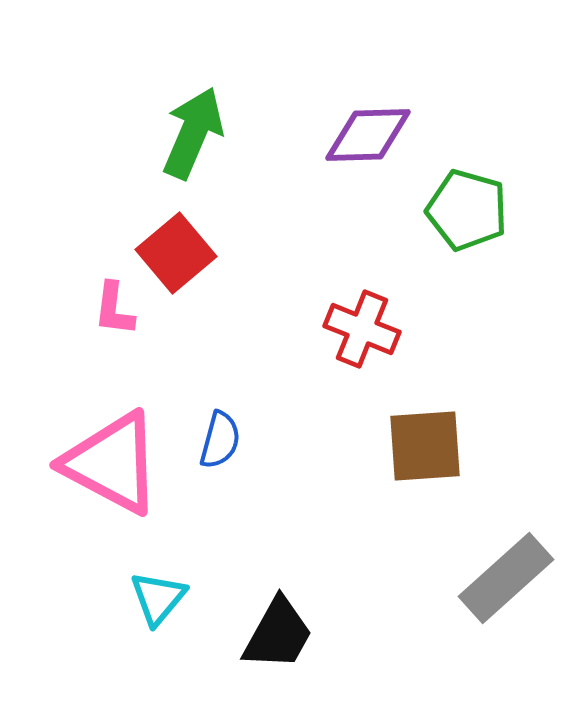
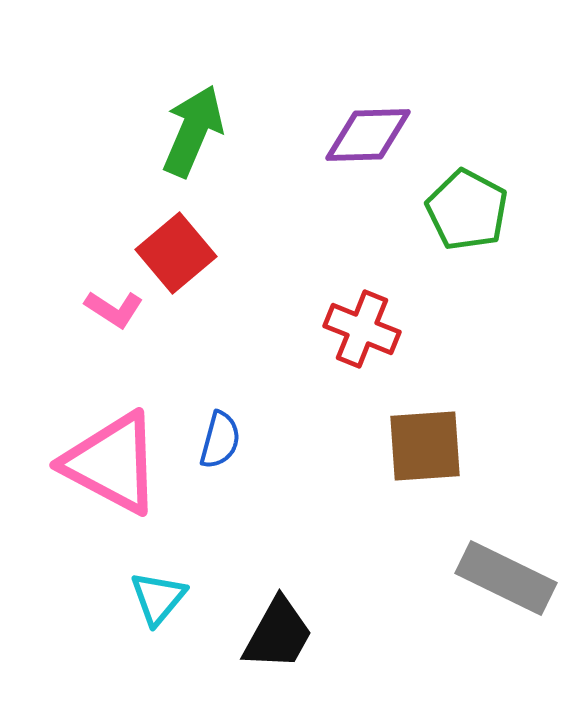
green arrow: moved 2 px up
green pentagon: rotated 12 degrees clockwise
pink L-shape: rotated 64 degrees counterclockwise
gray rectangle: rotated 68 degrees clockwise
